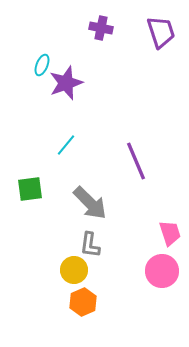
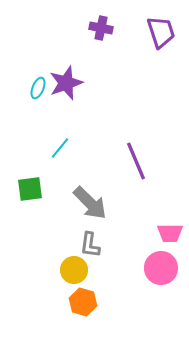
cyan ellipse: moved 4 px left, 23 px down
cyan line: moved 6 px left, 3 px down
pink trapezoid: rotated 108 degrees clockwise
pink circle: moved 1 px left, 3 px up
orange hexagon: rotated 20 degrees counterclockwise
